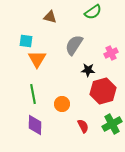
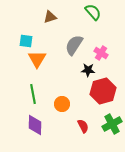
green semicircle: rotated 96 degrees counterclockwise
brown triangle: rotated 32 degrees counterclockwise
pink cross: moved 10 px left; rotated 32 degrees counterclockwise
